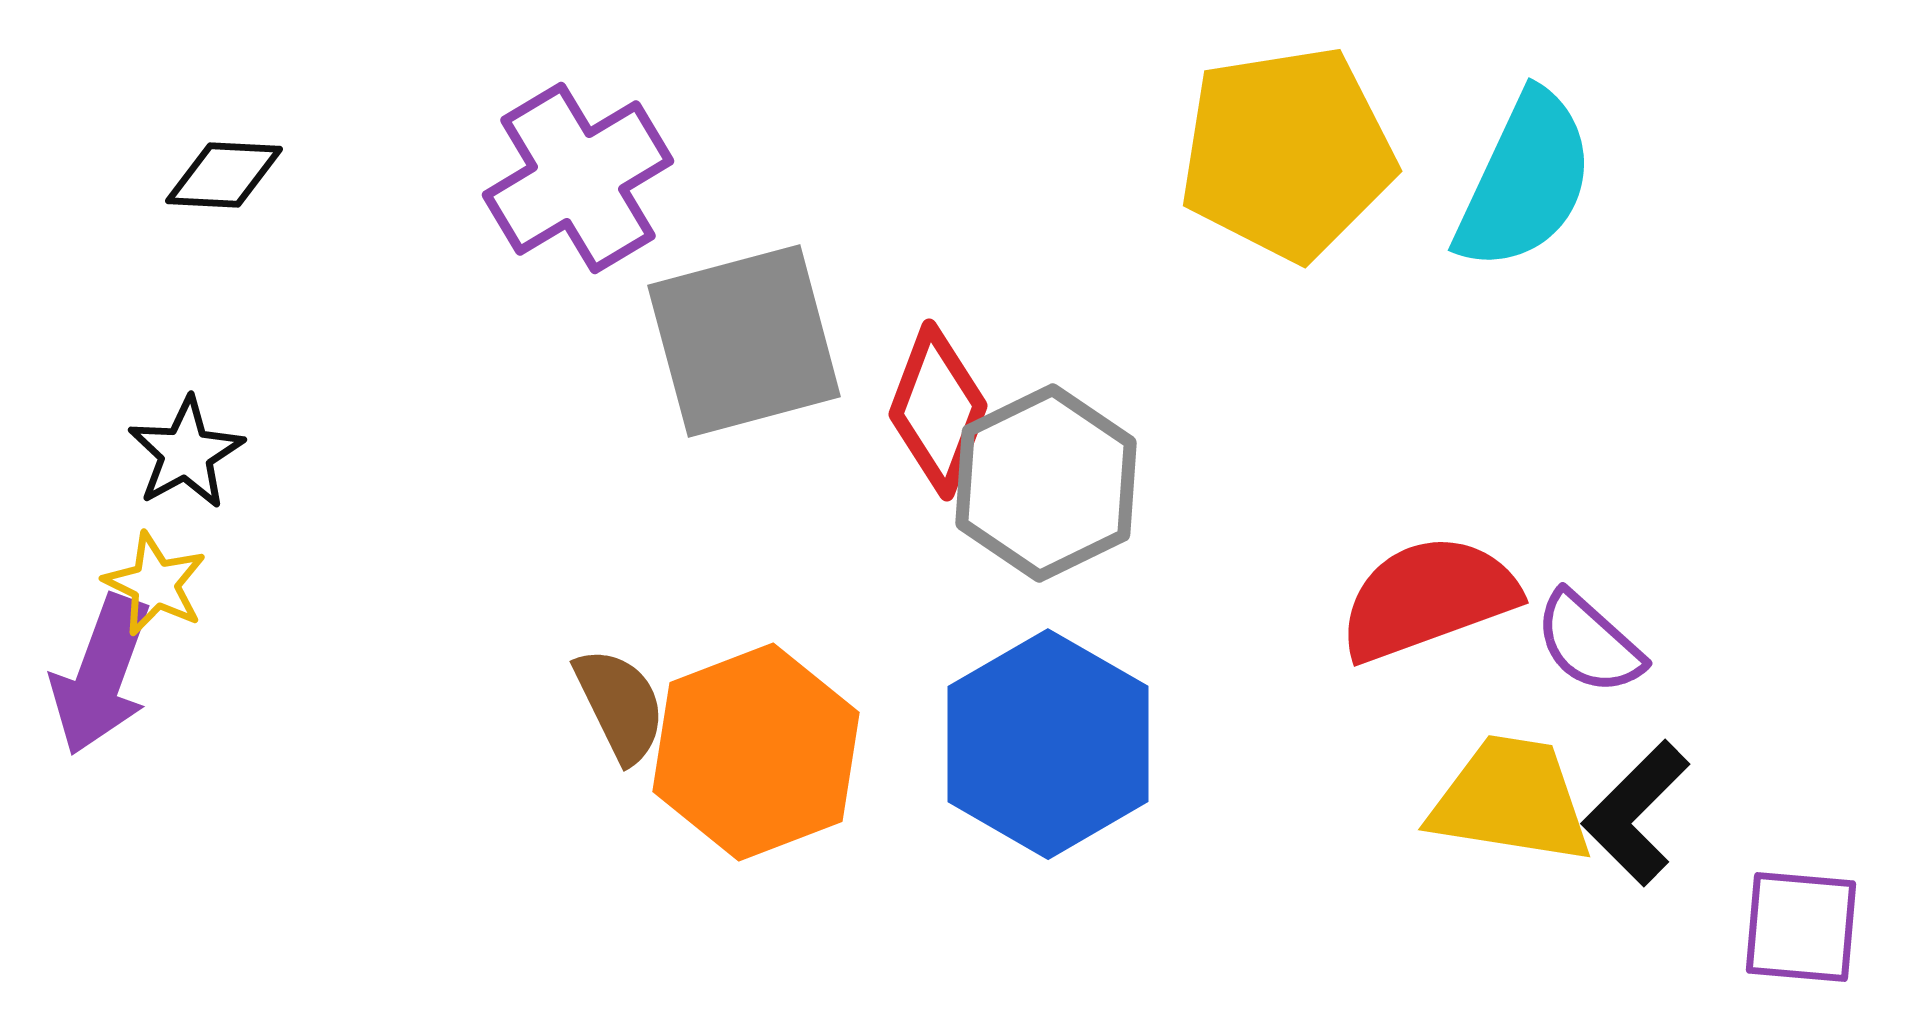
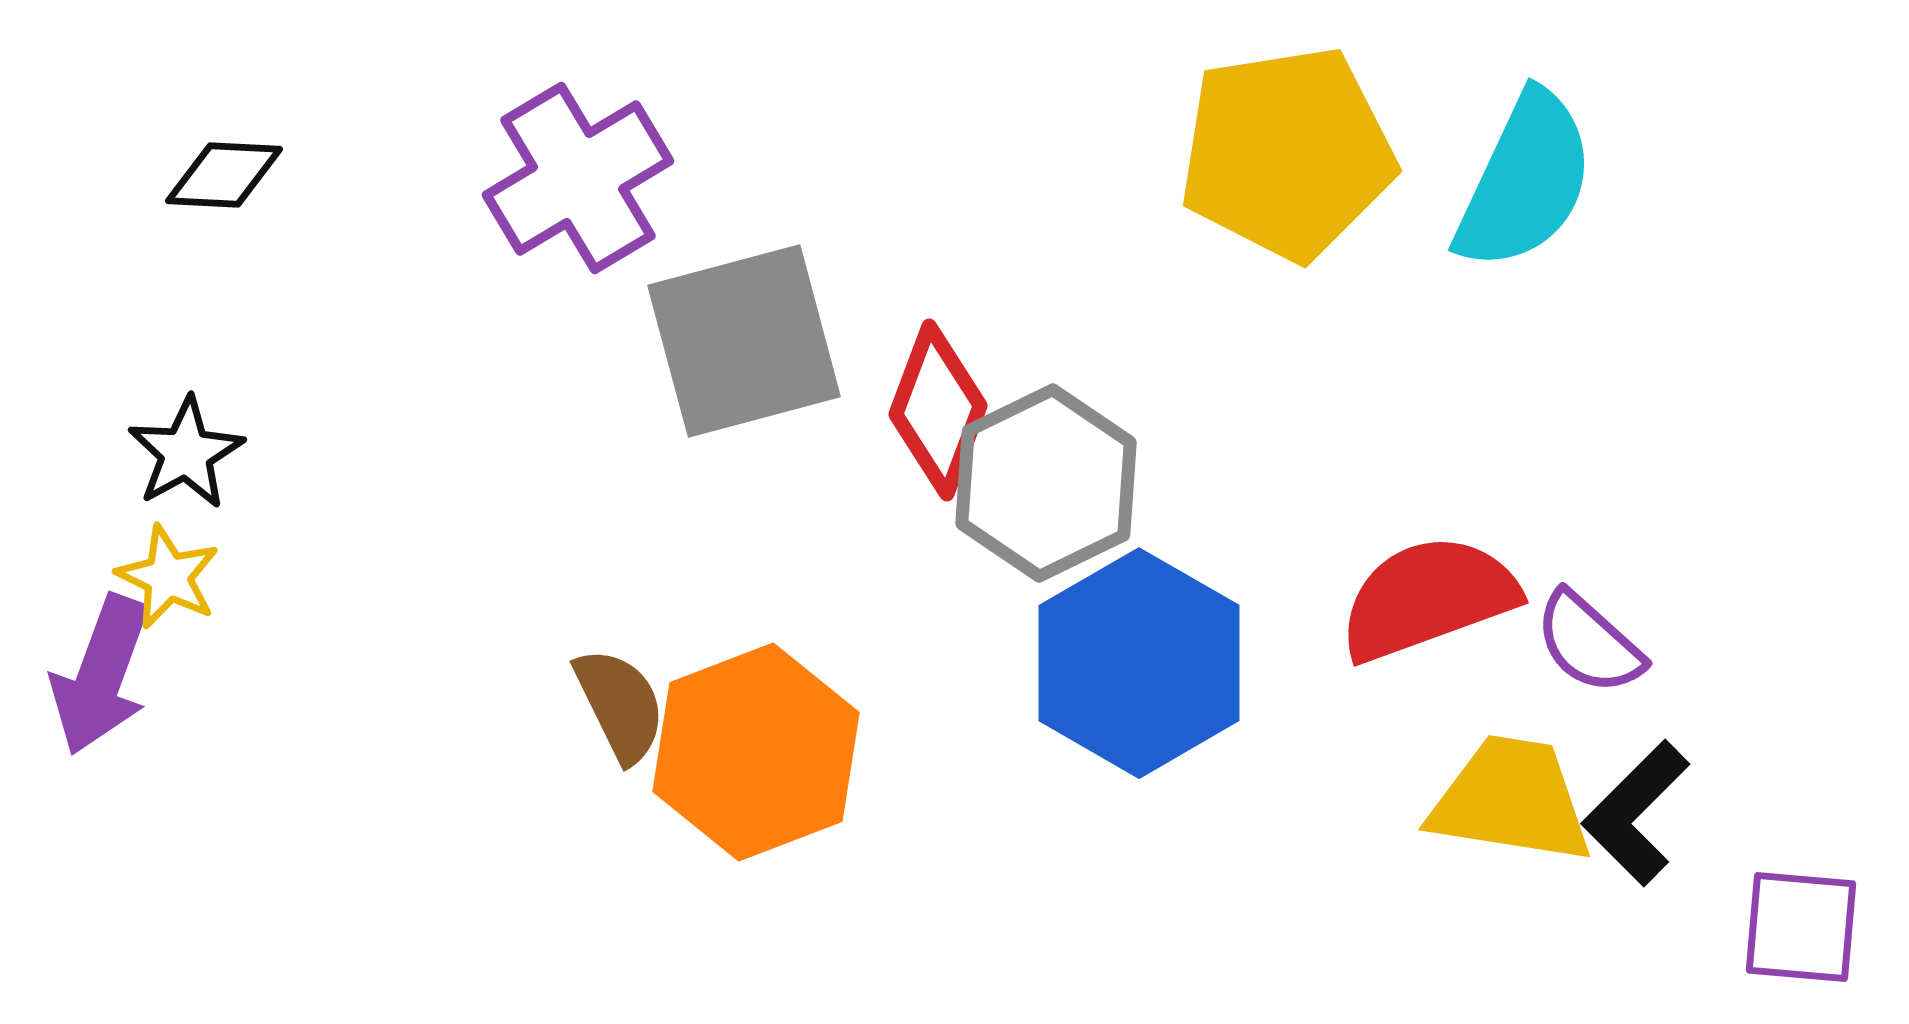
yellow star: moved 13 px right, 7 px up
blue hexagon: moved 91 px right, 81 px up
